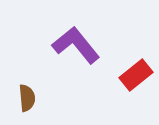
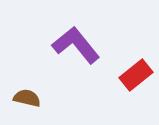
brown semicircle: rotated 72 degrees counterclockwise
